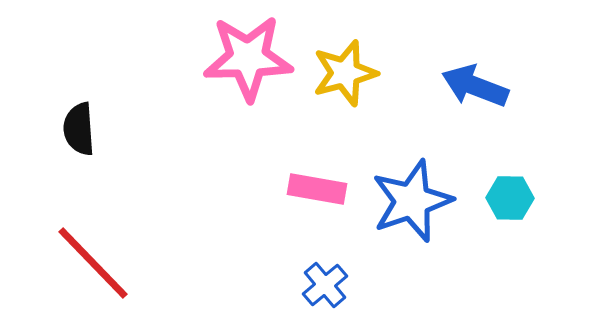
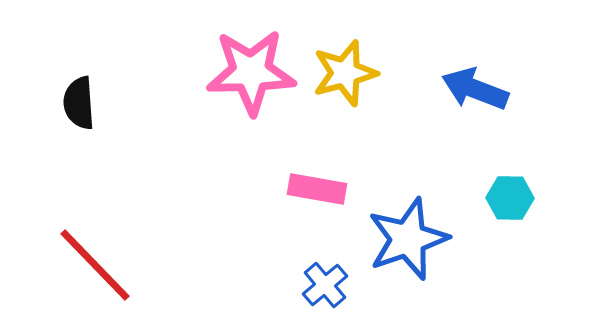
pink star: moved 3 px right, 14 px down
blue arrow: moved 3 px down
black semicircle: moved 26 px up
blue star: moved 4 px left, 38 px down
red line: moved 2 px right, 2 px down
